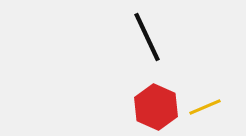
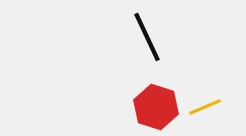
red hexagon: rotated 6 degrees counterclockwise
